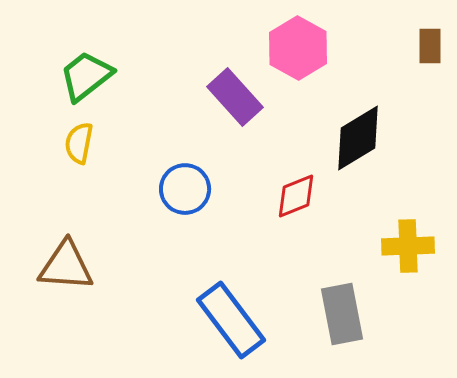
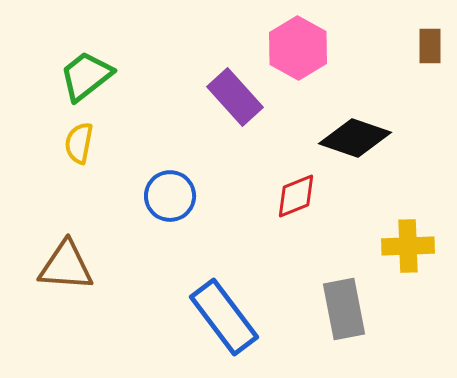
black diamond: moved 3 px left; rotated 50 degrees clockwise
blue circle: moved 15 px left, 7 px down
gray rectangle: moved 2 px right, 5 px up
blue rectangle: moved 7 px left, 3 px up
